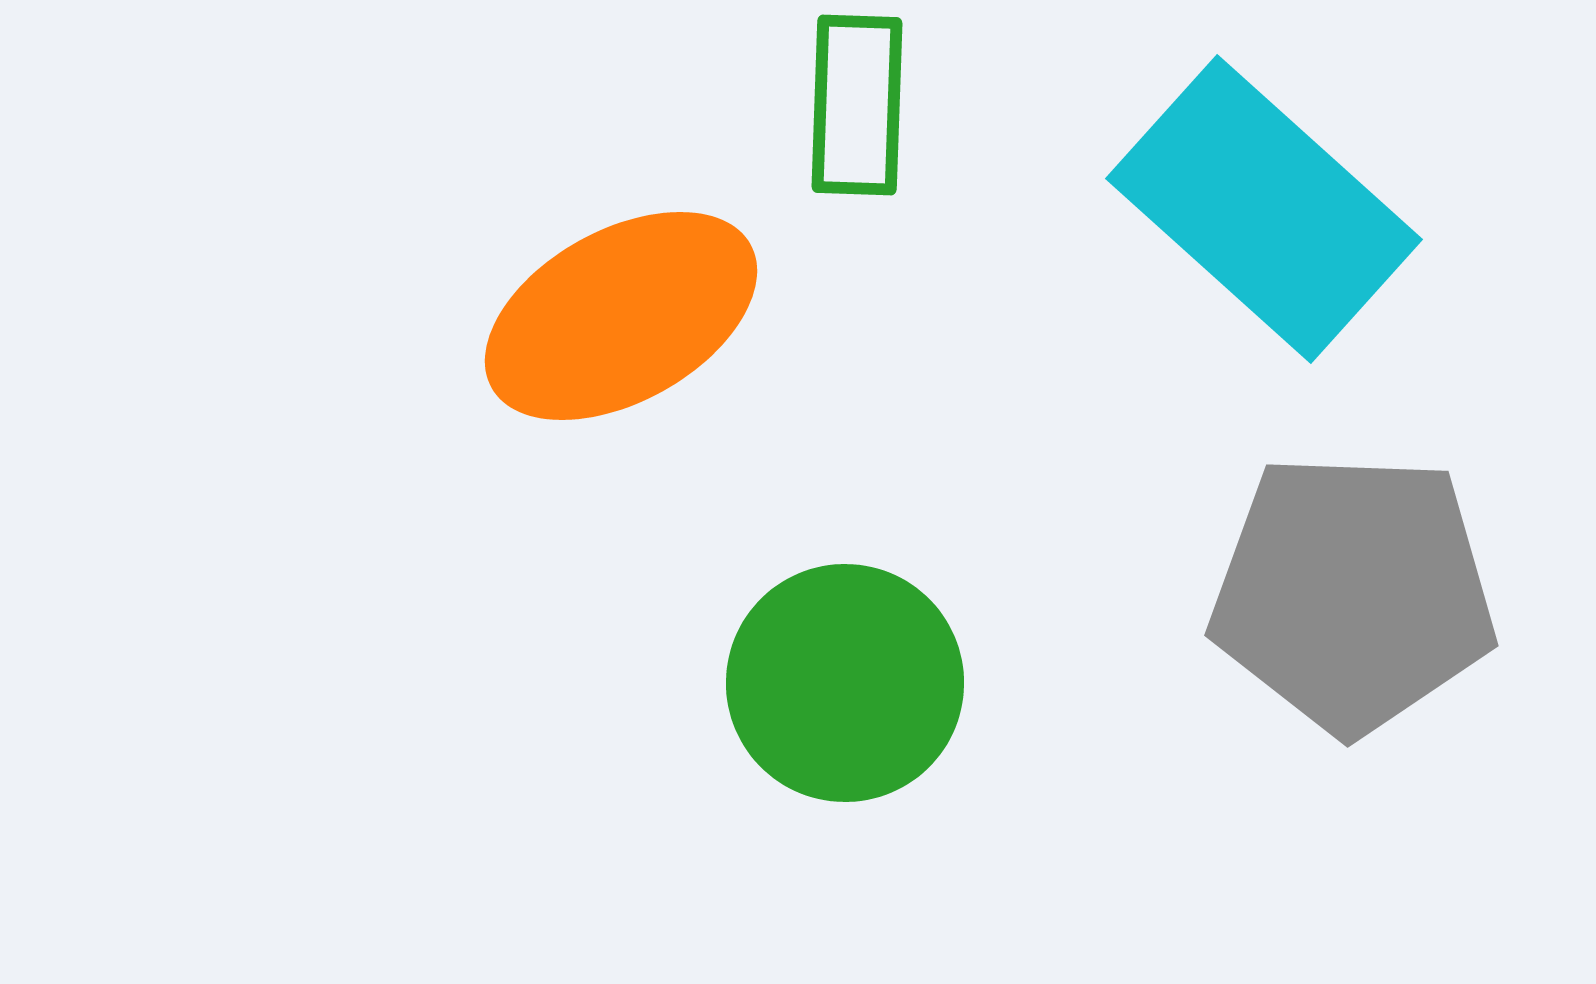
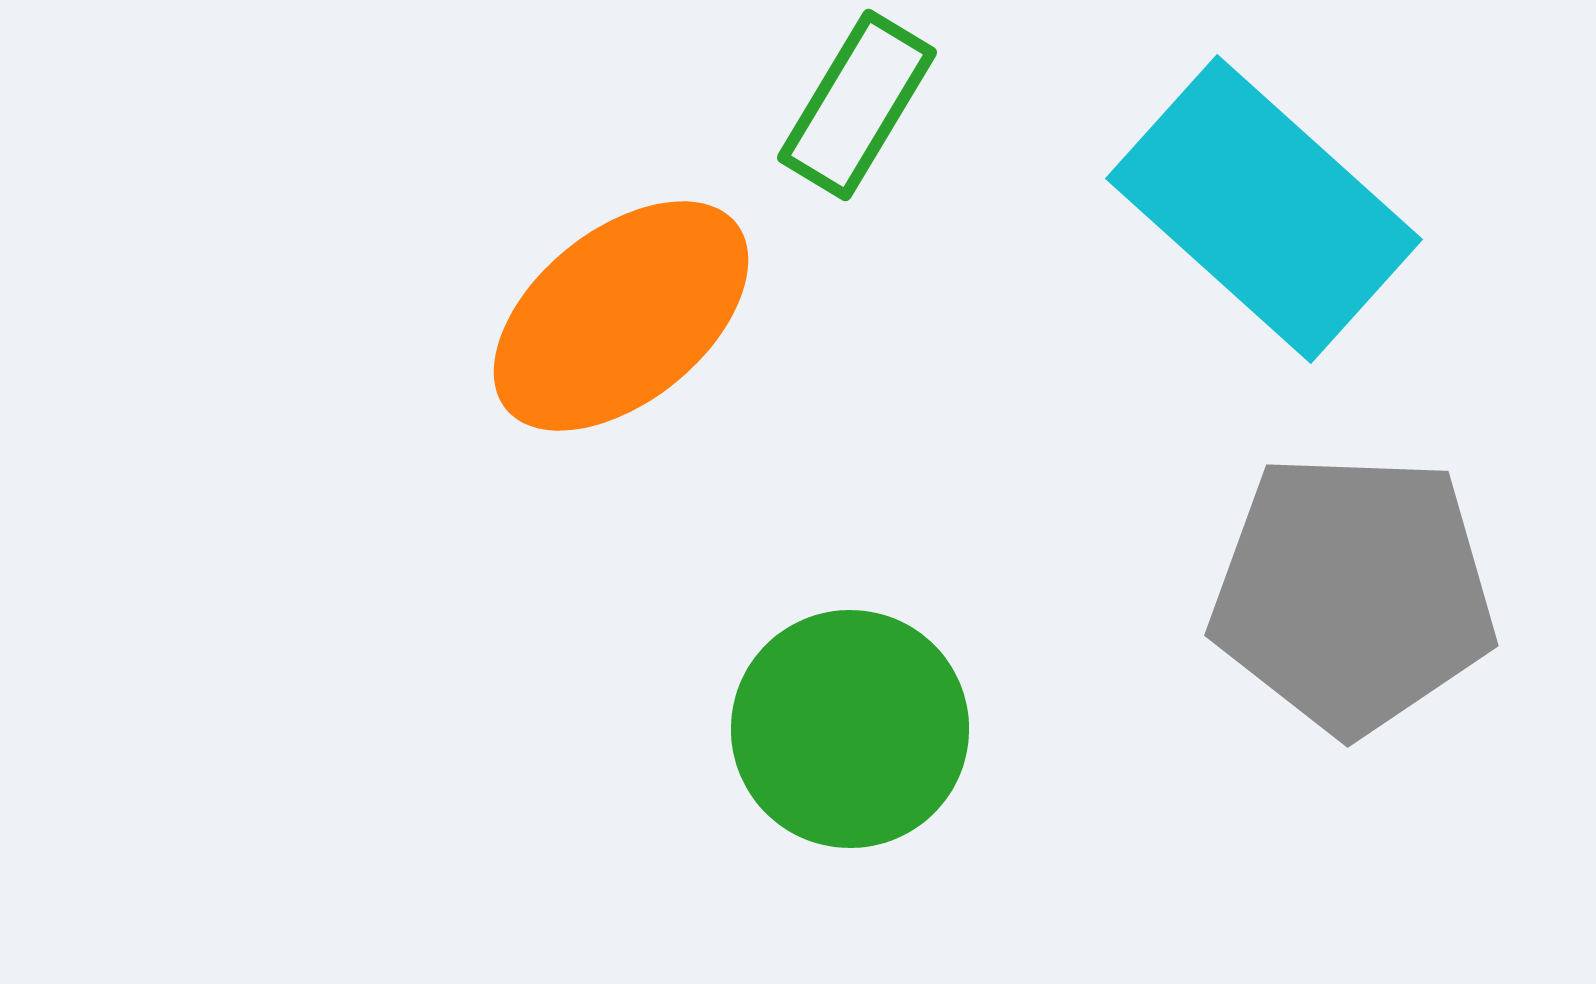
green rectangle: rotated 29 degrees clockwise
orange ellipse: rotated 10 degrees counterclockwise
green circle: moved 5 px right, 46 px down
